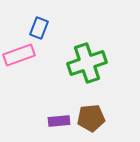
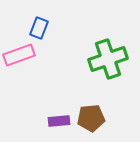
green cross: moved 21 px right, 4 px up
